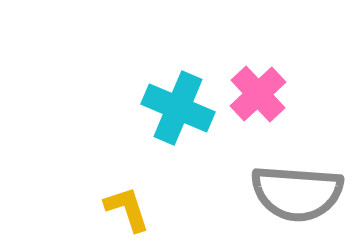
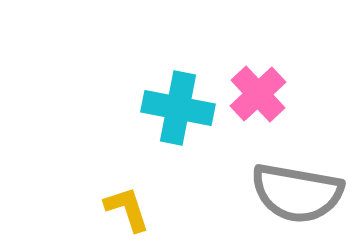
cyan cross: rotated 12 degrees counterclockwise
gray semicircle: rotated 6 degrees clockwise
